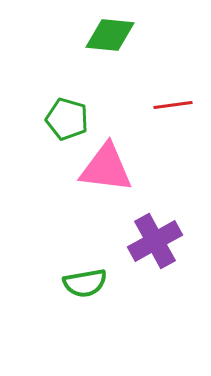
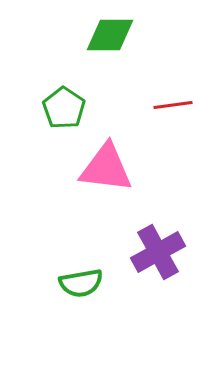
green diamond: rotated 6 degrees counterclockwise
green pentagon: moved 3 px left, 11 px up; rotated 18 degrees clockwise
purple cross: moved 3 px right, 11 px down
green semicircle: moved 4 px left
